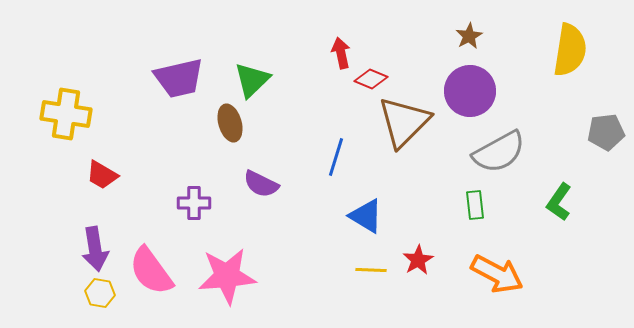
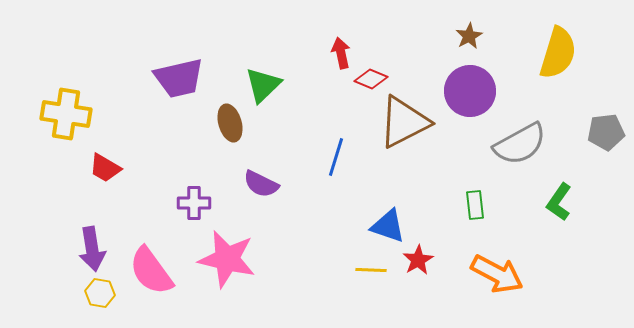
yellow semicircle: moved 12 px left, 3 px down; rotated 8 degrees clockwise
green triangle: moved 11 px right, 5 px down
brown triangle: rotated 18 degrees clockwise
gray semicircle: moved 21 px right, 8 px up
red trapezoid: moved 3 px right, 7 px up
blue triangle: moved 22 px right, 10 px down; rotated 12 degrees counterclockwise
purple arrow: moved 3 px left
pink star: moved 17 px up; rotated 18 degrees clockwise
